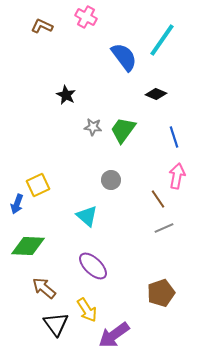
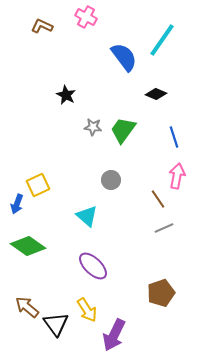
green diamond: rotated 32 degrees clockwise
brown arrow: moved 17 px left, 19 px down
purple arrow: rotated 28 degrees counterclockwise
